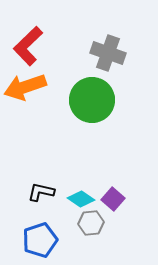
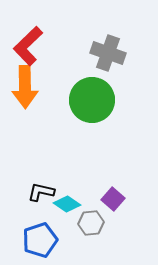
orange arrow: rotated 72 degrees counterclockwise
cyan diamond: moved 14 px left, 5 px down
